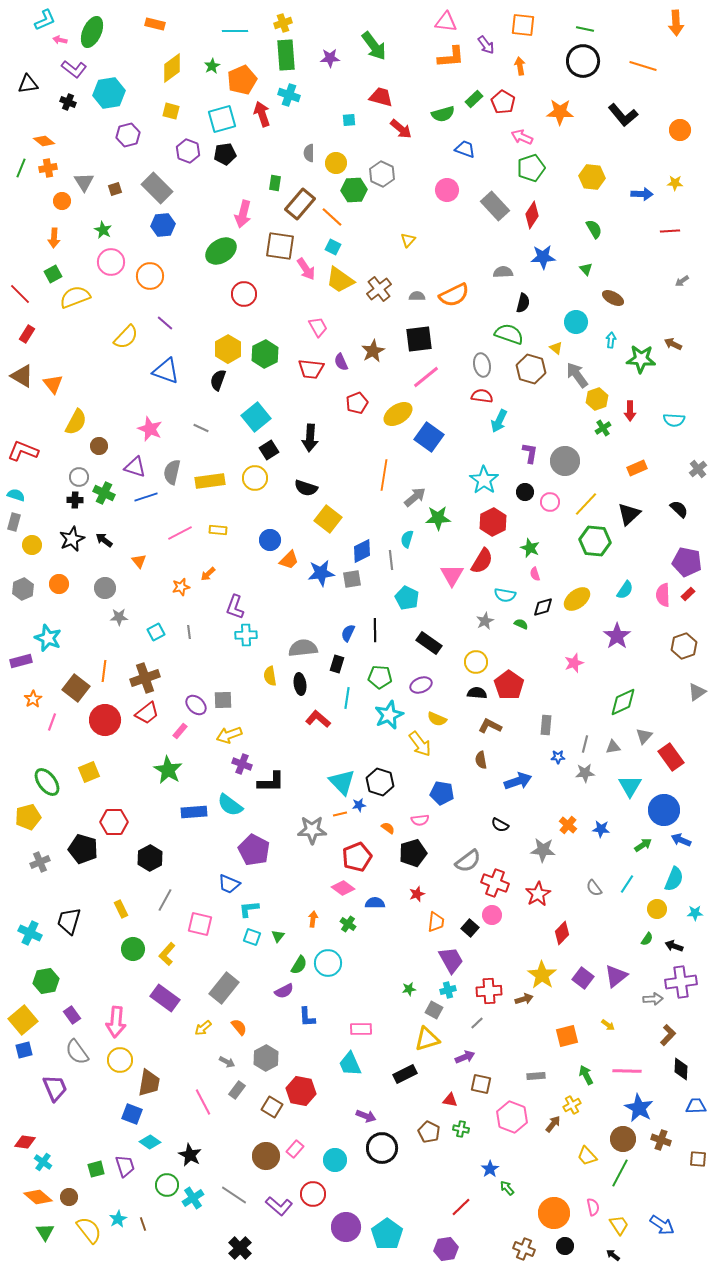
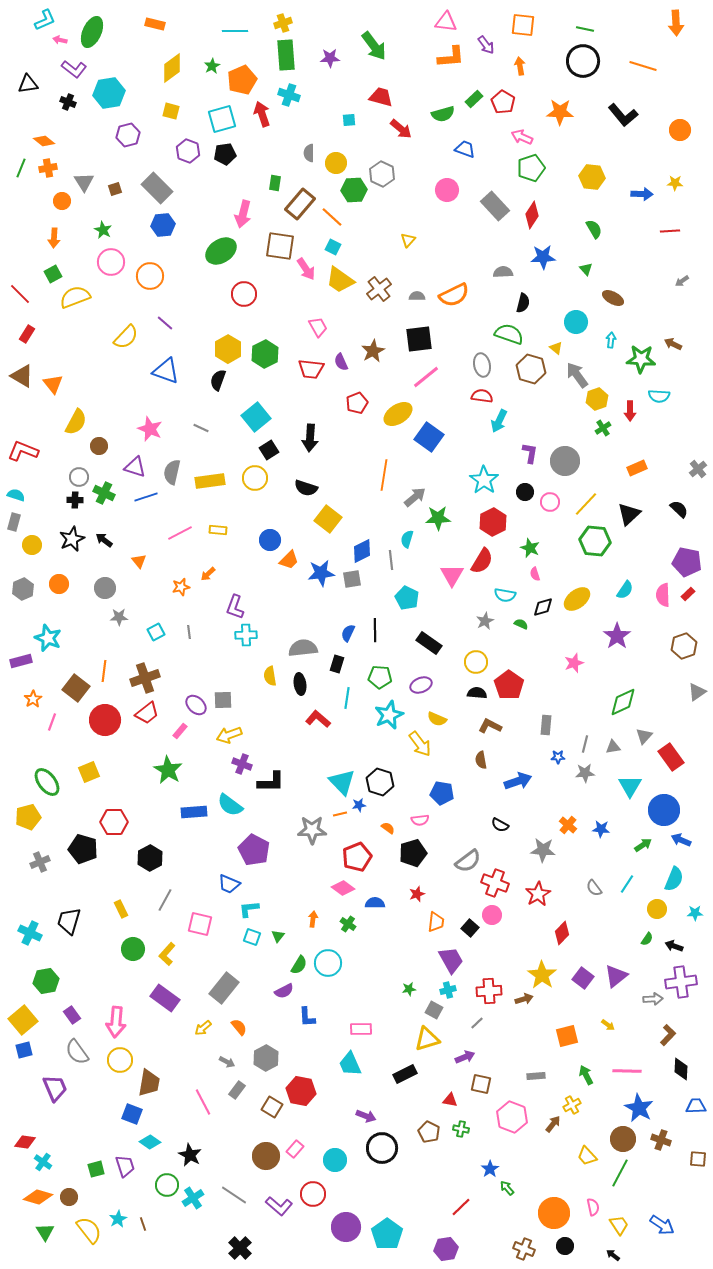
cyan semicircle at (674, 420): moved 15 px left, 24 px up
orange diamond at (38, 1197): rotated 24 degrees counterclockwise
